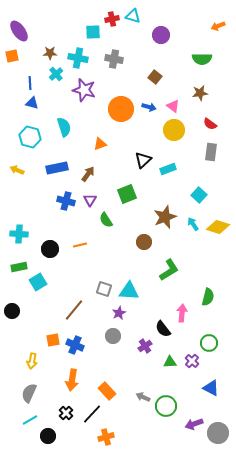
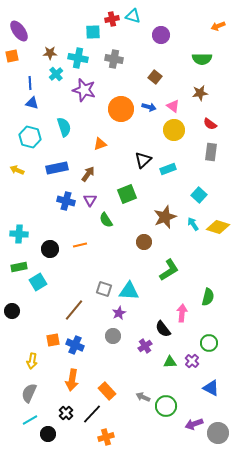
black circle at (48, 436): moved 2 px up
